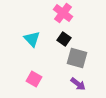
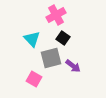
pink cross: moved 7 px left, 2 px down; rotated 24 degrees clockwise
black square: moved 1 px left, 1 px up
gray square: moved 26 px left; rotated 30 degrees counterclockwise
purple arrow: moved 5 px left, 18 px up
